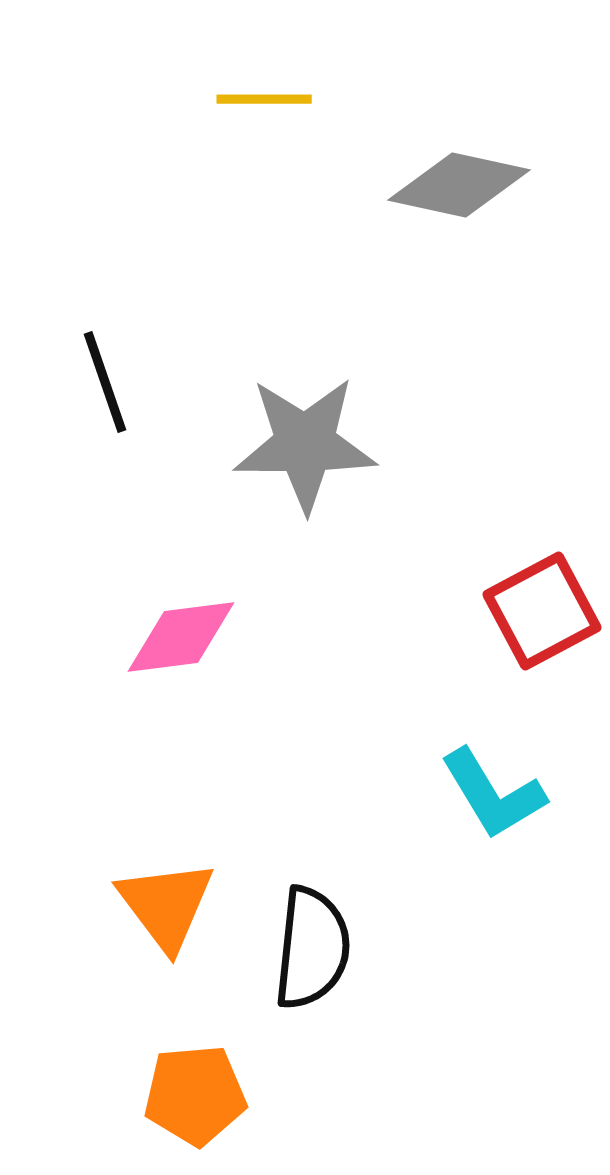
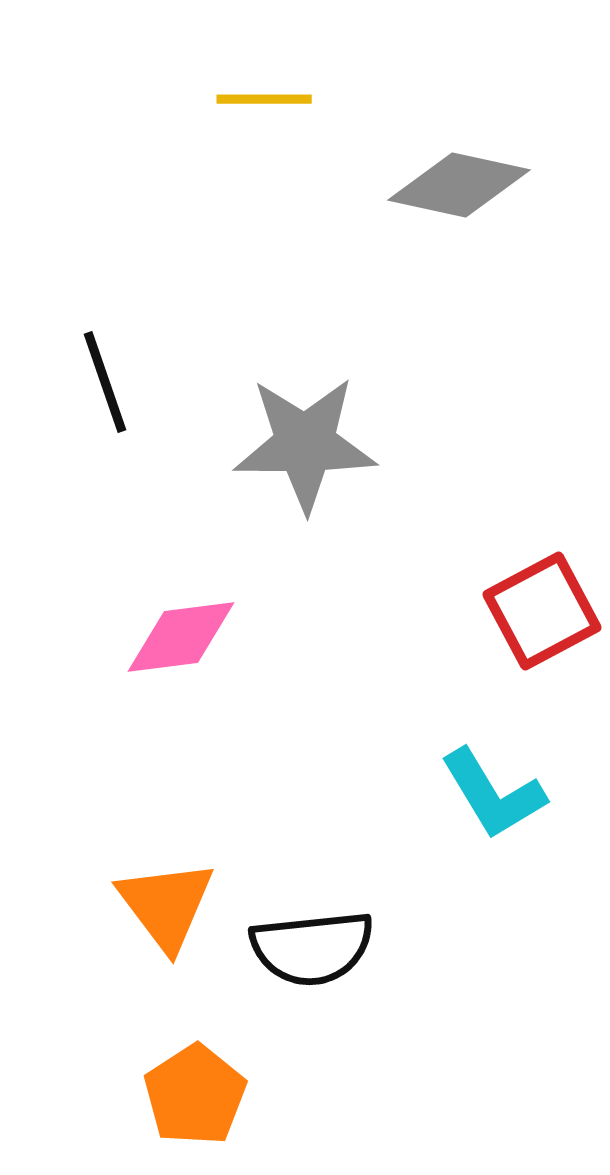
black semicircle: rotated 78 degrees clockwise
orange pentagon: rotated 28 degrees counterclockwise
